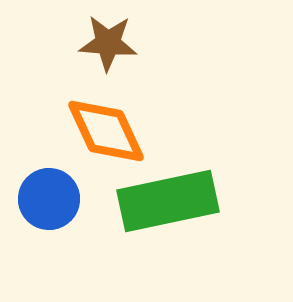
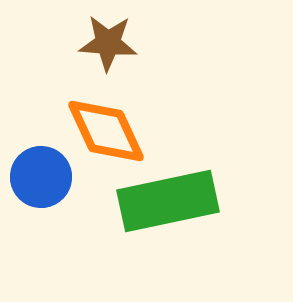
blue circle: moved 8 px left, 22 px up
